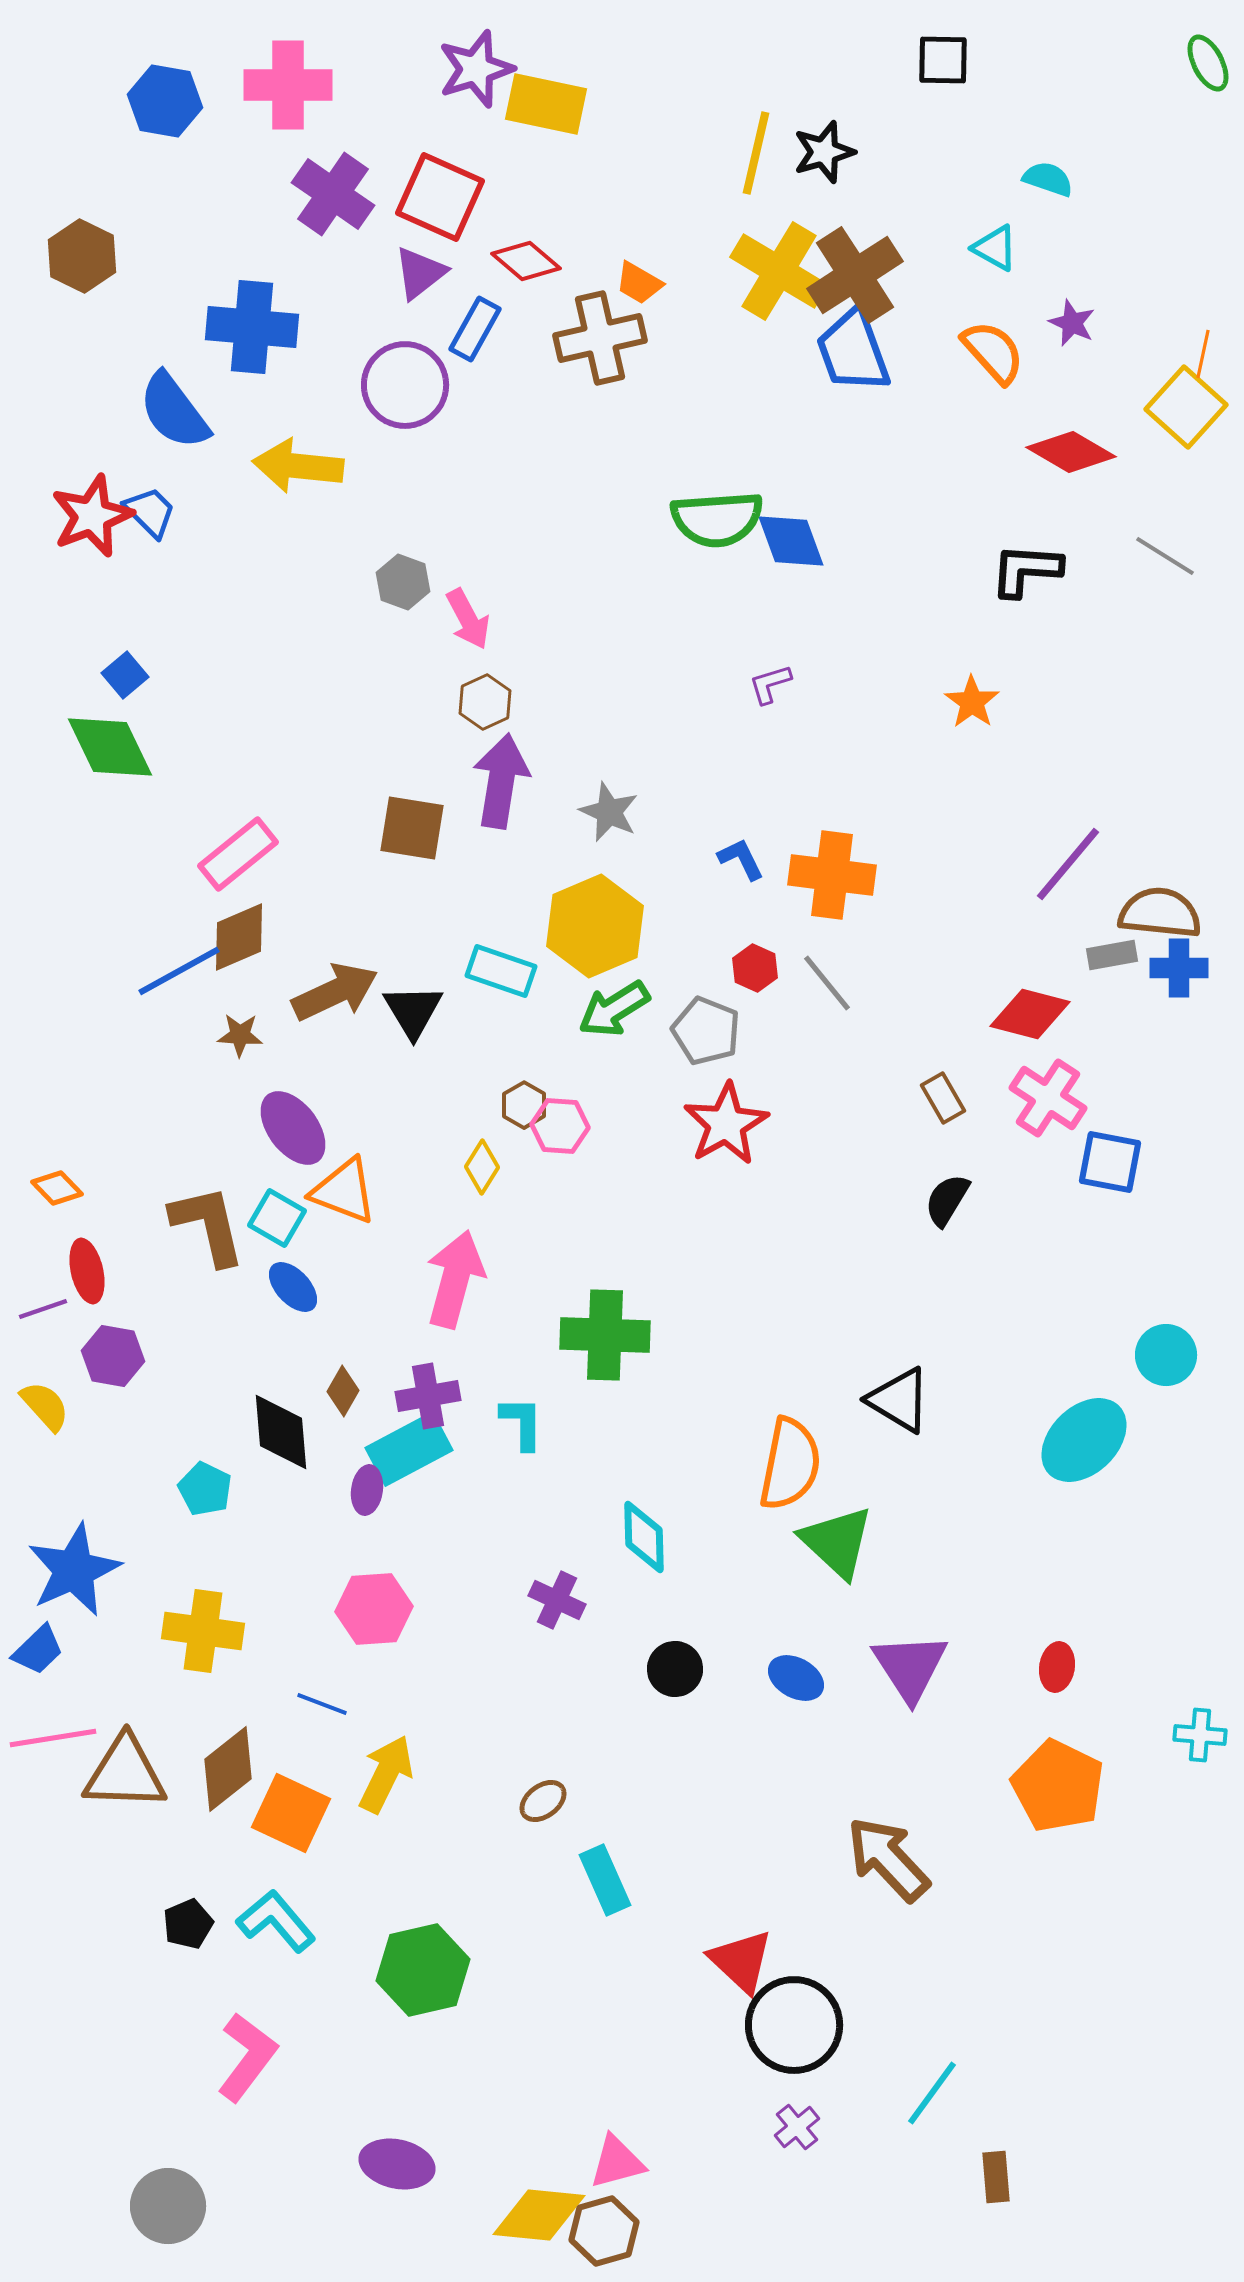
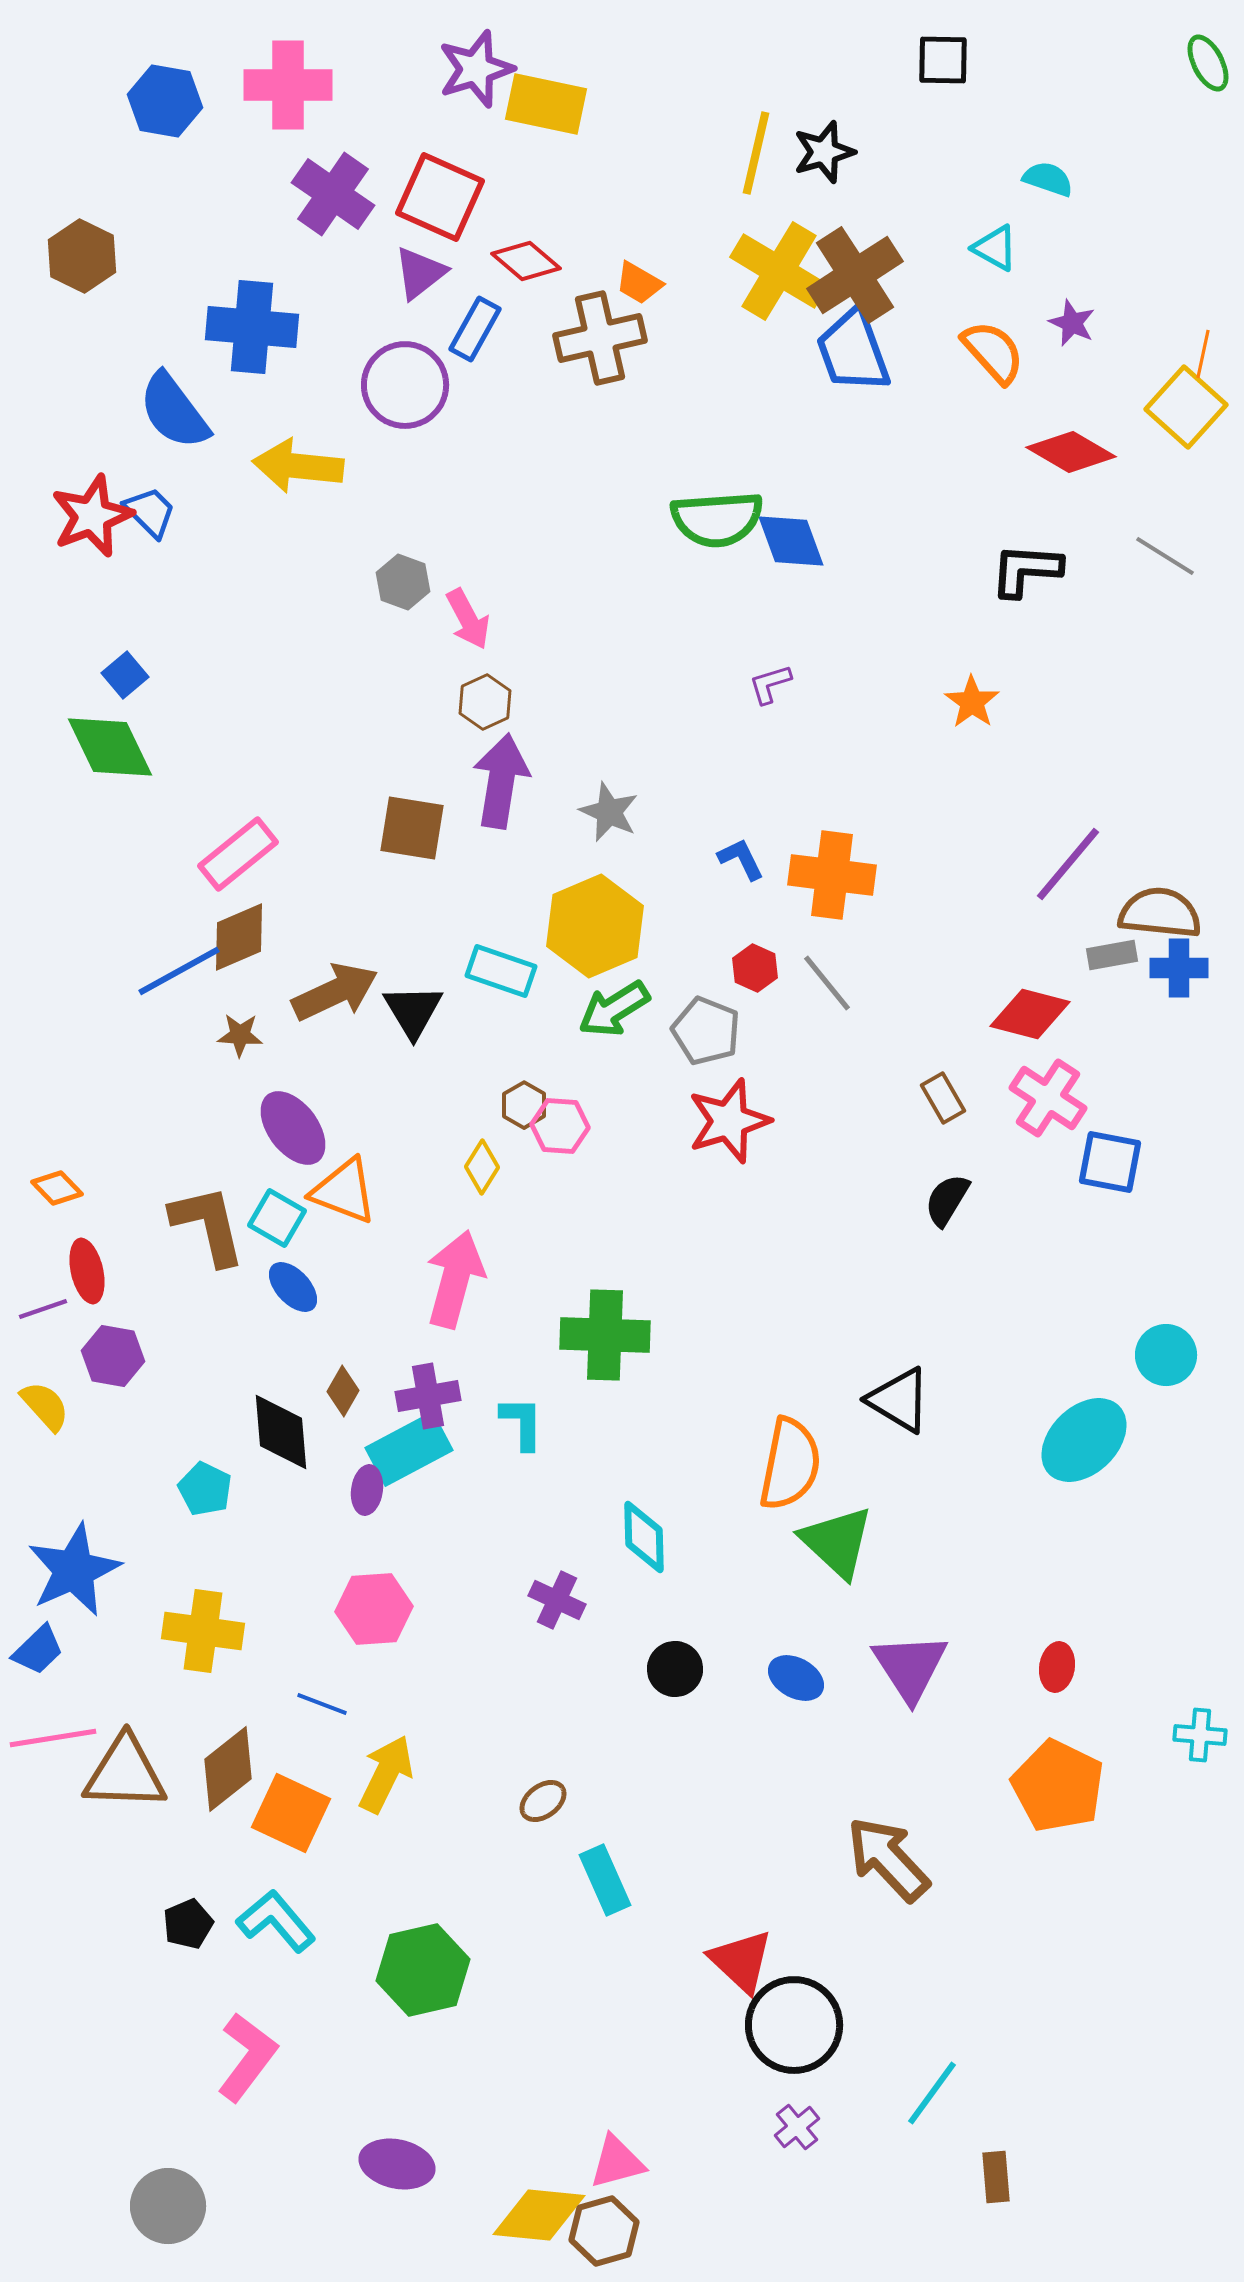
red star at (726, 1124): moved 3 px right, 3 px up; rotated 12 degrees clockwise
